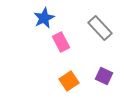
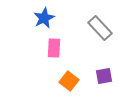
pink rectangle: moved 7 px left, 6 px down; rotated 30 degrees clockwise
purple square: rotated 36 degrees counterclockwise
orange square: rotated 18 degrees counterclockwise
